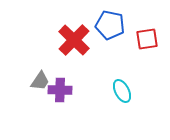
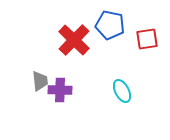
gray trapezoid: rotated 40 degrees counterclockwise
